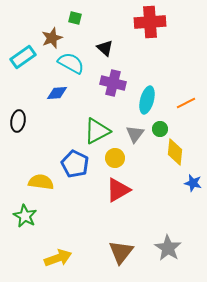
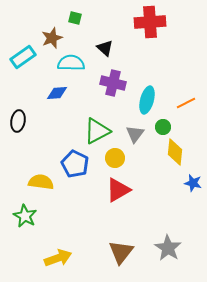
cyan semicircle: rotated 28 degrees counterclockwise
green circle: moved 3 px right, 2 px up
